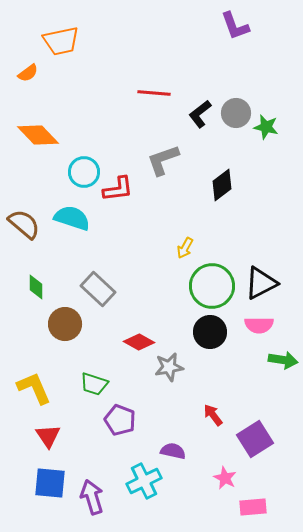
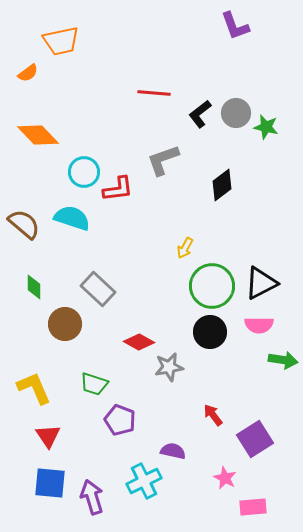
green diamond: moved 2 px left
